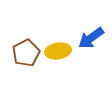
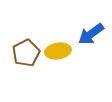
blue arrow: moved 4 px up
